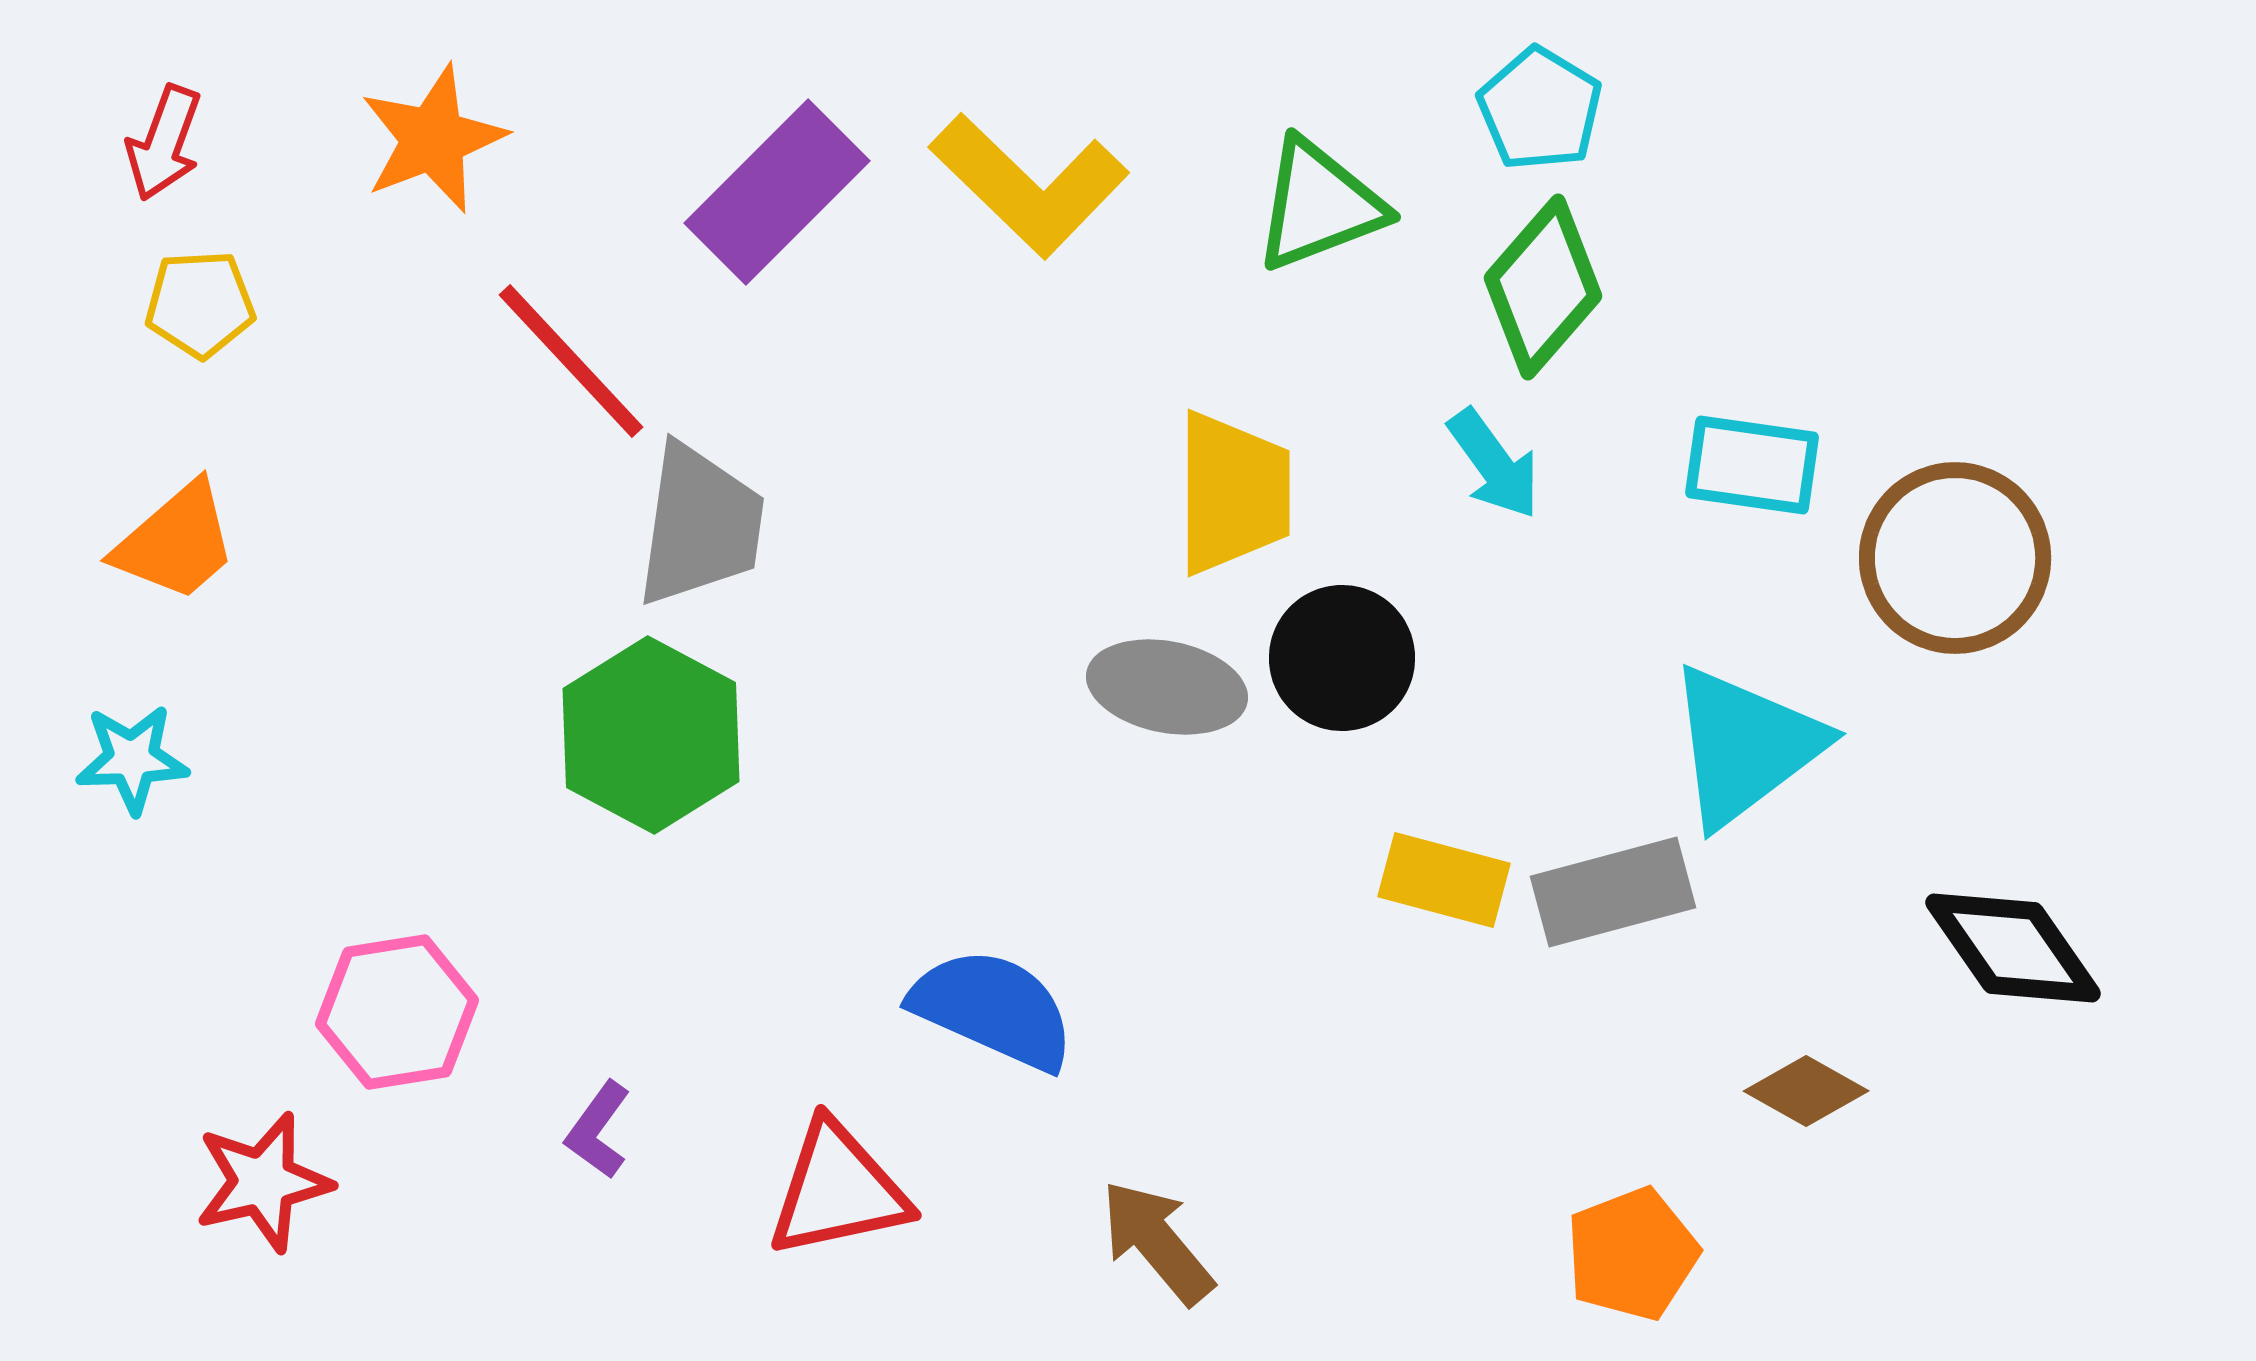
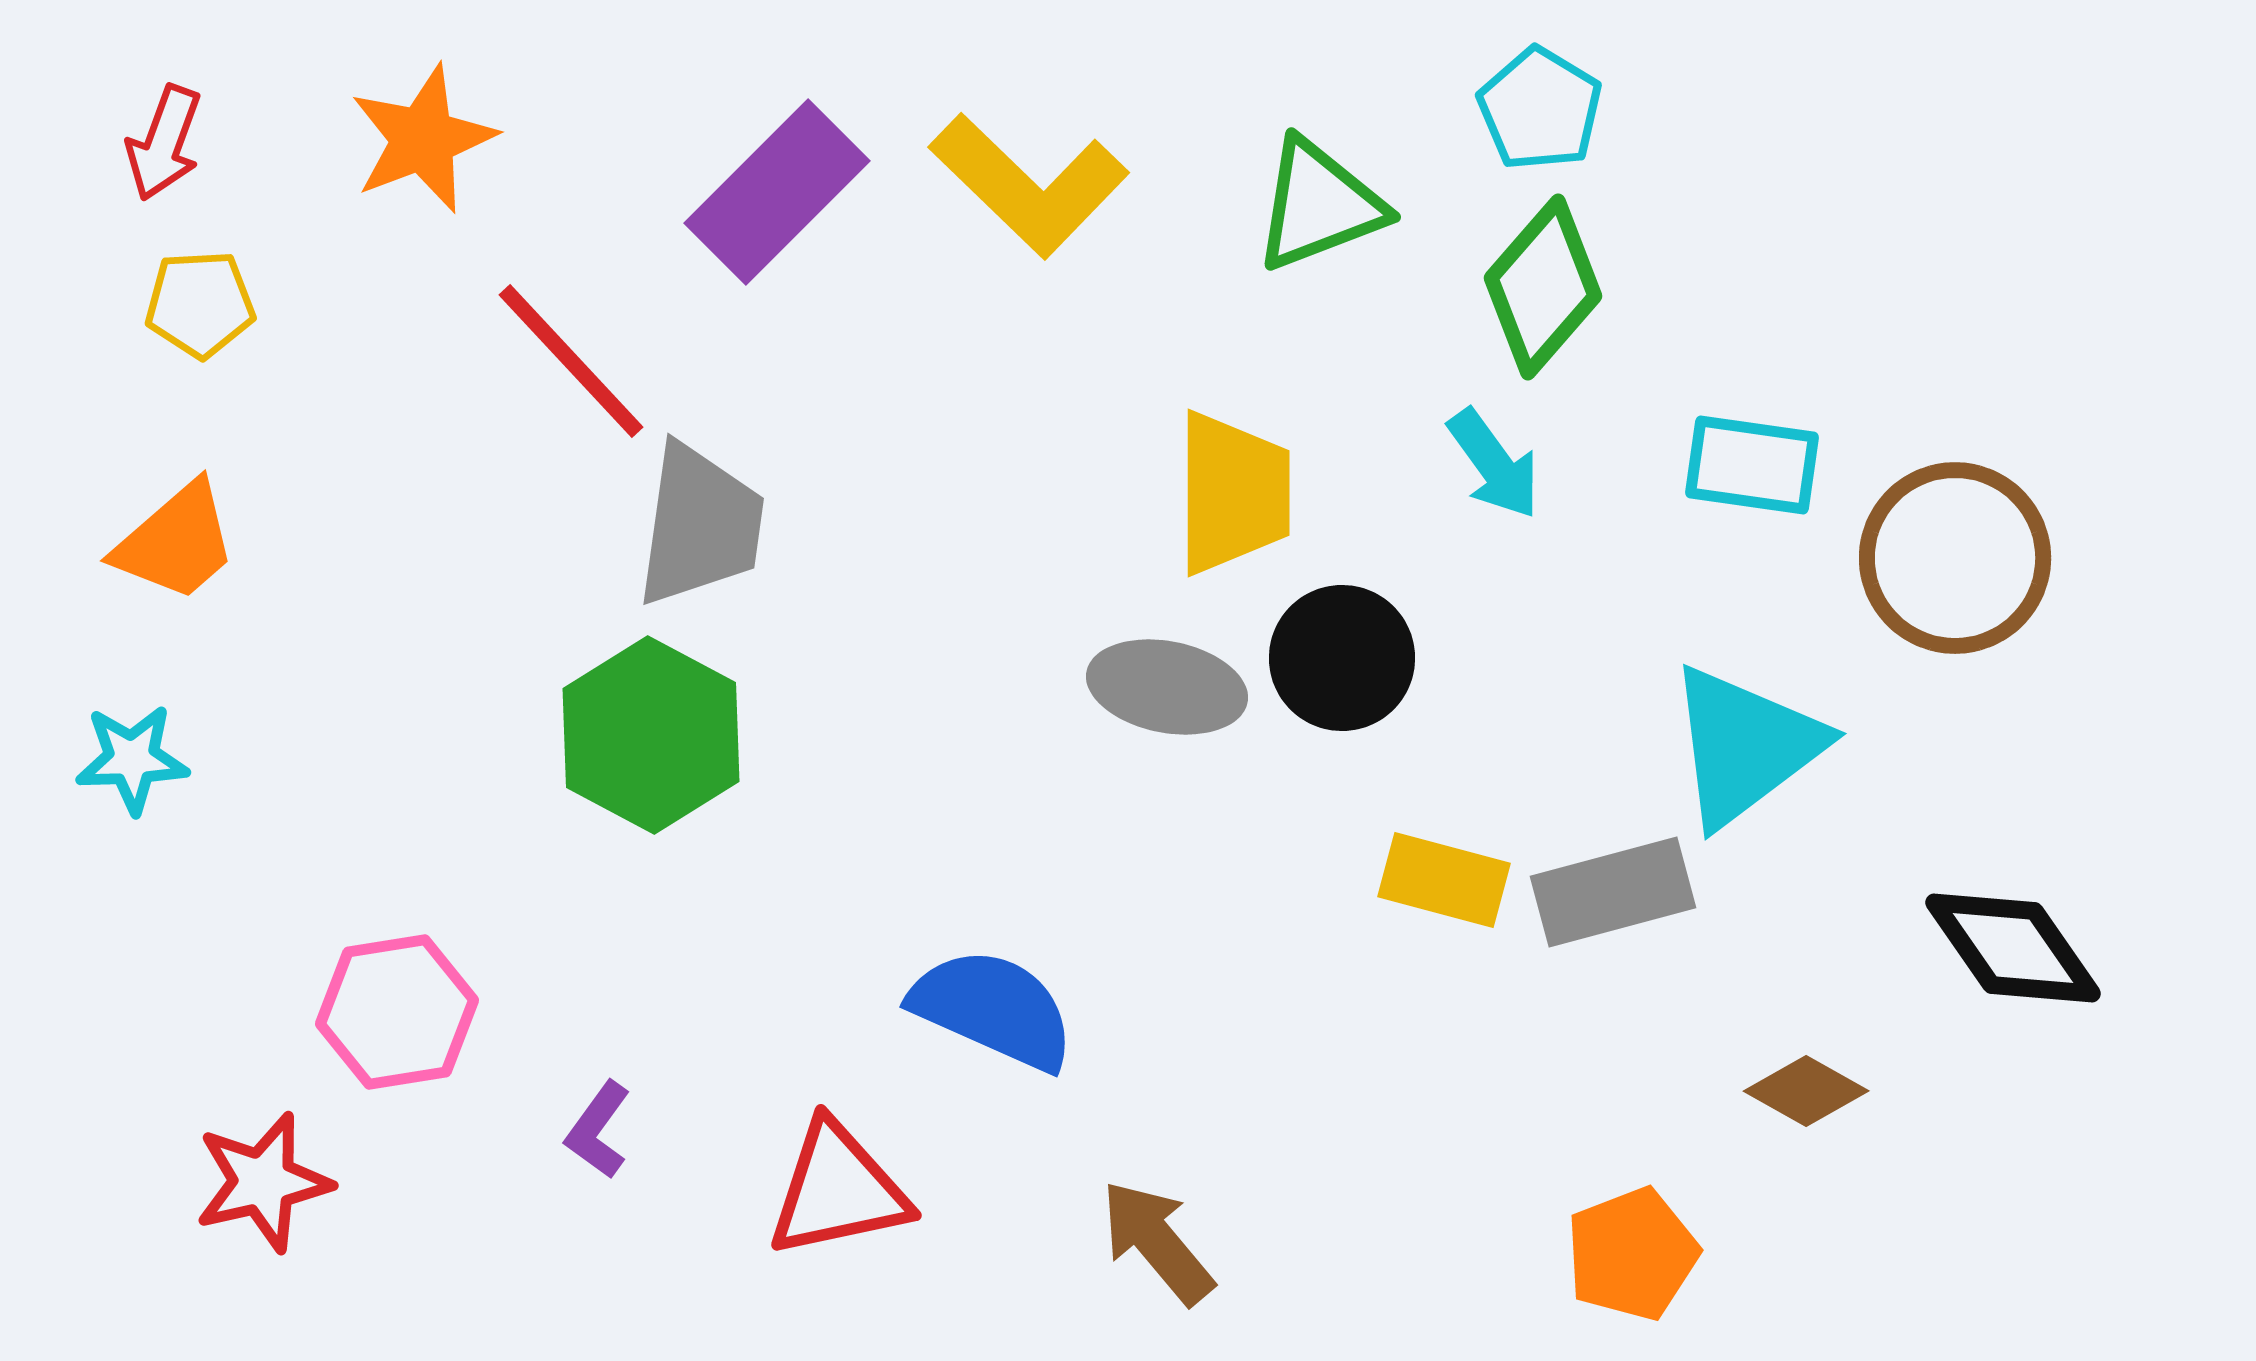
orange star: moved 10 px left
